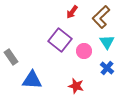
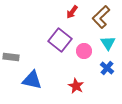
cyan triangle: moved 1 px right, 1 px down
gray rectangle: rotated 49 degrees counterclockwise
blue triangle: rotated 10 degrees clockwise
red star: rotated 14 degrees clockwise
